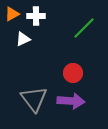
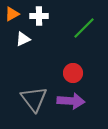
white cross: moved 3 px right
